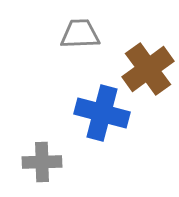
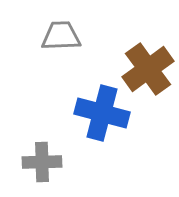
gray trapezoid: moved 19 px left, 2 px down
